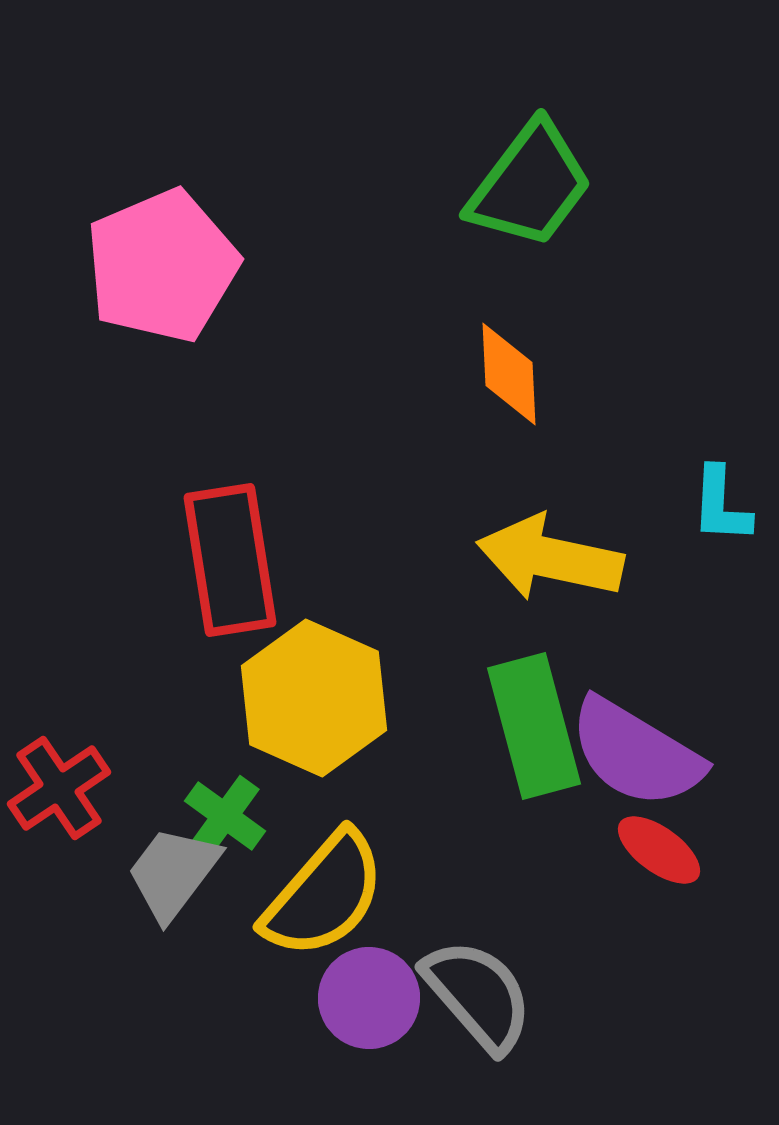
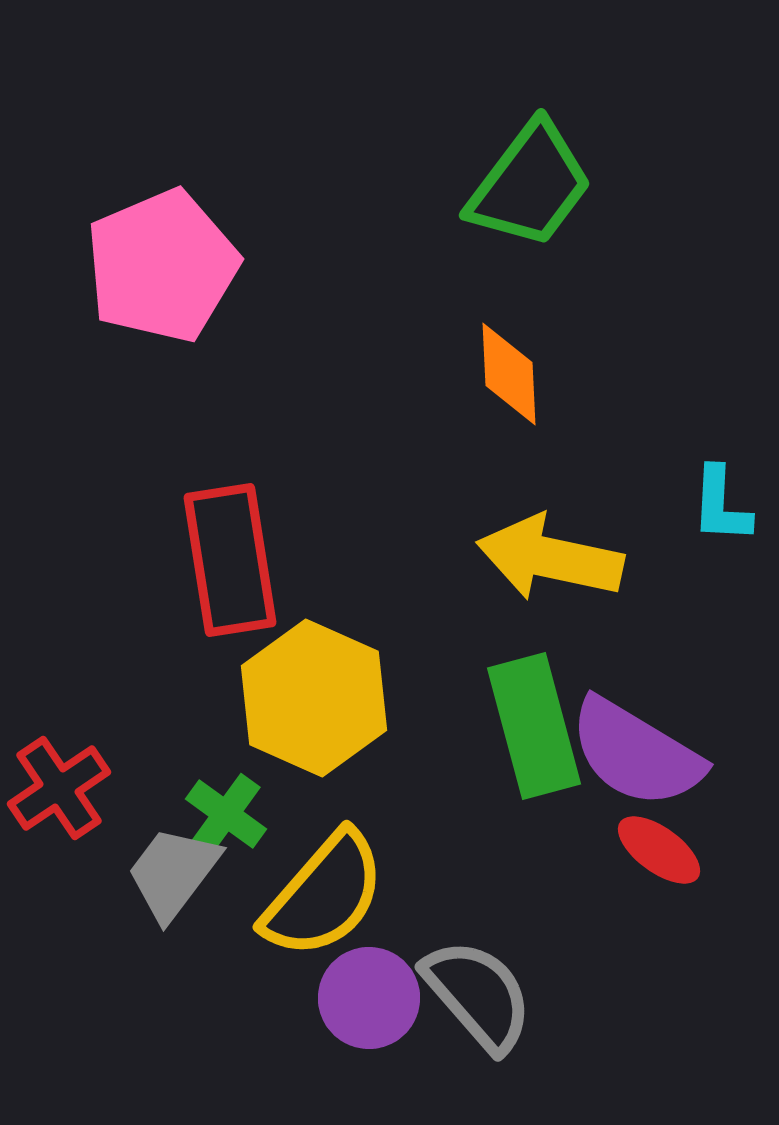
green cross: moved 1 px right, 2 px up
